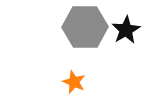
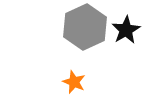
gray hexagon: rotated 24 degrees counterclockwise
